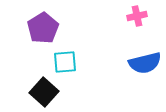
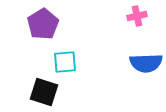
purple pentagon: moved 4 px up
blue semicircle: moved 1 px right; rotated 12 degrees clockwise
black square: rotated 24 degrees counterclockwise
